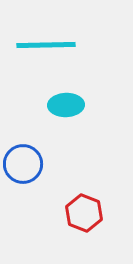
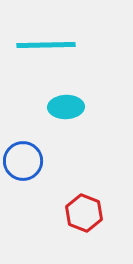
cyan ellipse: moved 2 px down
blue circle: moved 3 px up
